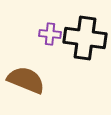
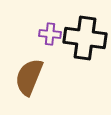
brown semicircle: moved 3 px right, 3 px up; rotated 90 degrees counterclockwise
